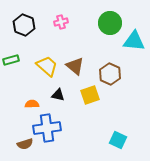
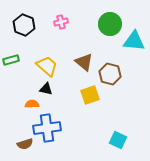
green circle: moved 1 px down
brown triangle: moved 9 px right, 4 px up
brown hexagon: rotated 10 degrees counterclockwise
black triangle: moved 12 px left, 6 px up
